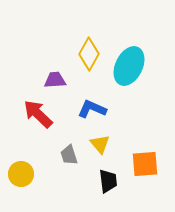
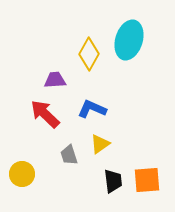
cyan ellipse: moved 26 px up; rotated 9 degrees counterclockwise
red arrow: moved 7 px right
yellow triangle: rotated 35 degrees clockwise
orange square: moved 2 px right, 16 px down
yellow circle: moved 1 px right
black trapezoid: moved 5 px right
